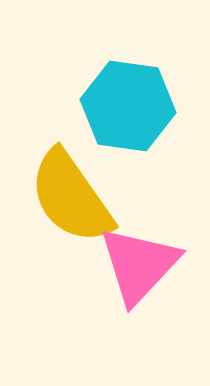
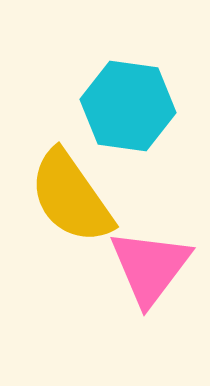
pink triangle: moved 11 px right, 2 px down; rotated 6 degrees counterclockwise
